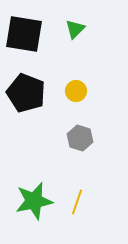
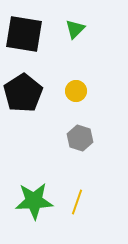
black pentagon: moved 3 px left; rotated 18 degrees clockwise
green star: rotated 9 degrees clockwise
